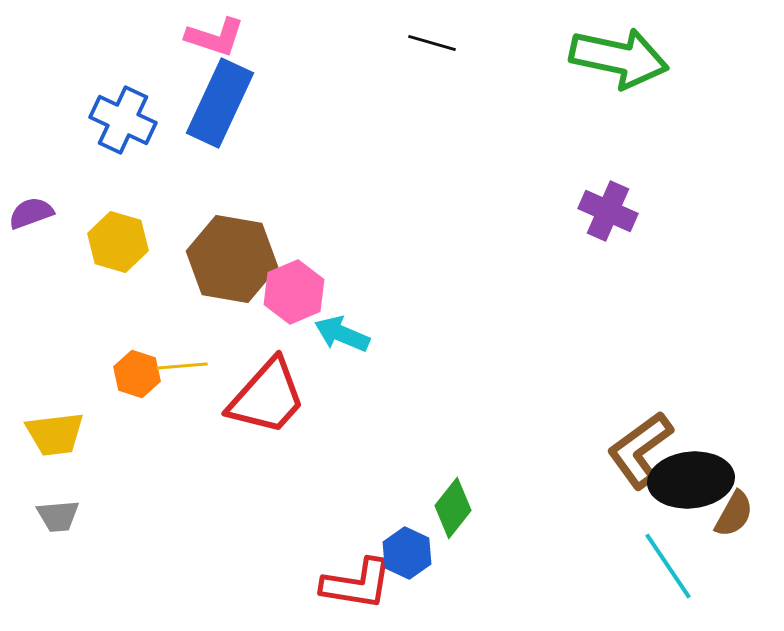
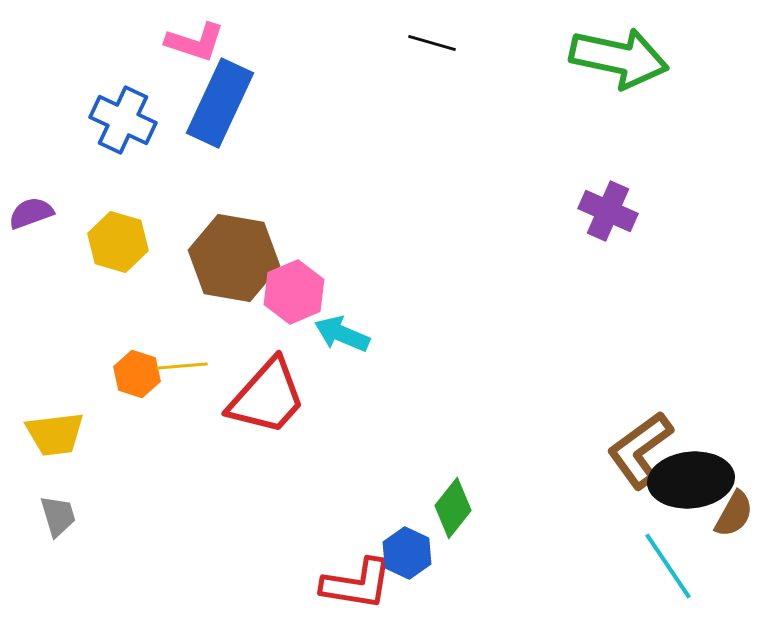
pink L-shape: moved 20 px left, 5 px down
brown hexagon: moved 2 px right, 1 px up
gray trapezoid: rotated 102 degrees counterclockwise
